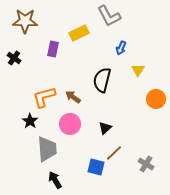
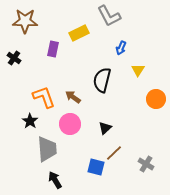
orange L-shape: rotated 85 degrees clockwise
